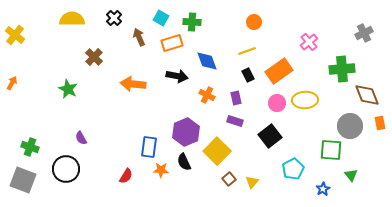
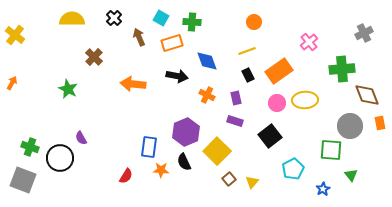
black circle at (66, 169): moved 6 px left, 11 px up
